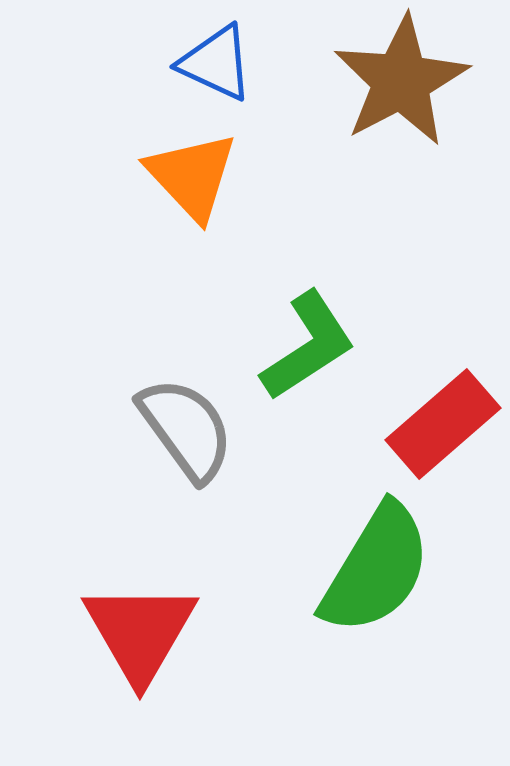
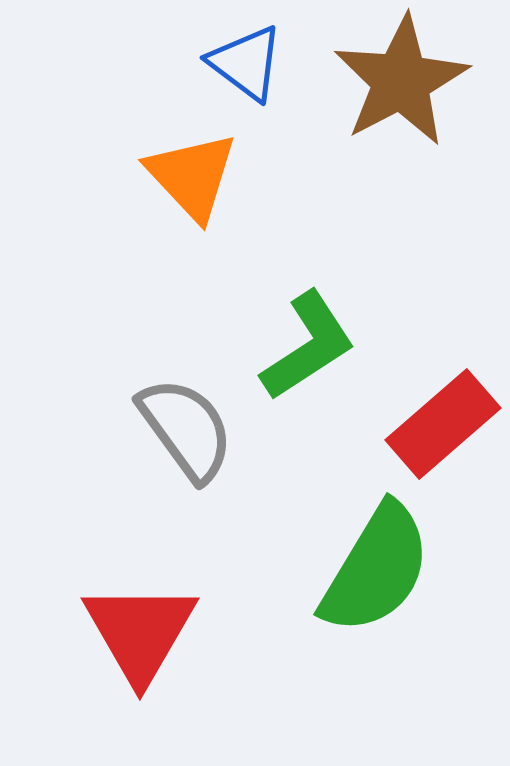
blue triangle: moved 30 px right; rotated 12 degrees clockwise
